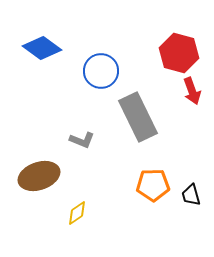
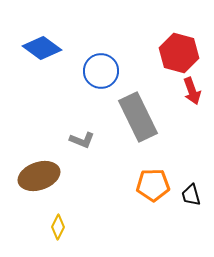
yellow diamond: moved 19 px left, 14 px down; rotated 30 degrees counterclockwise
